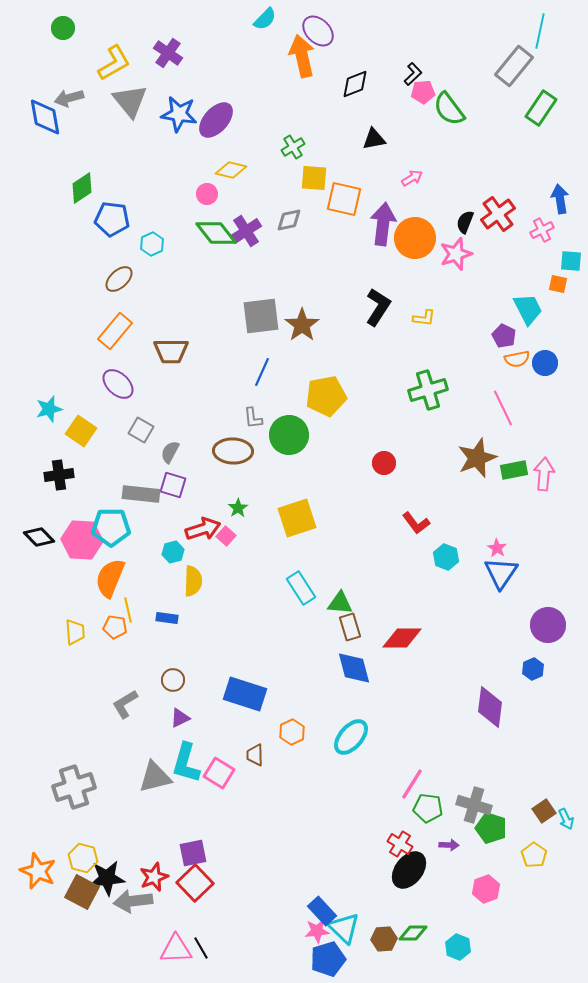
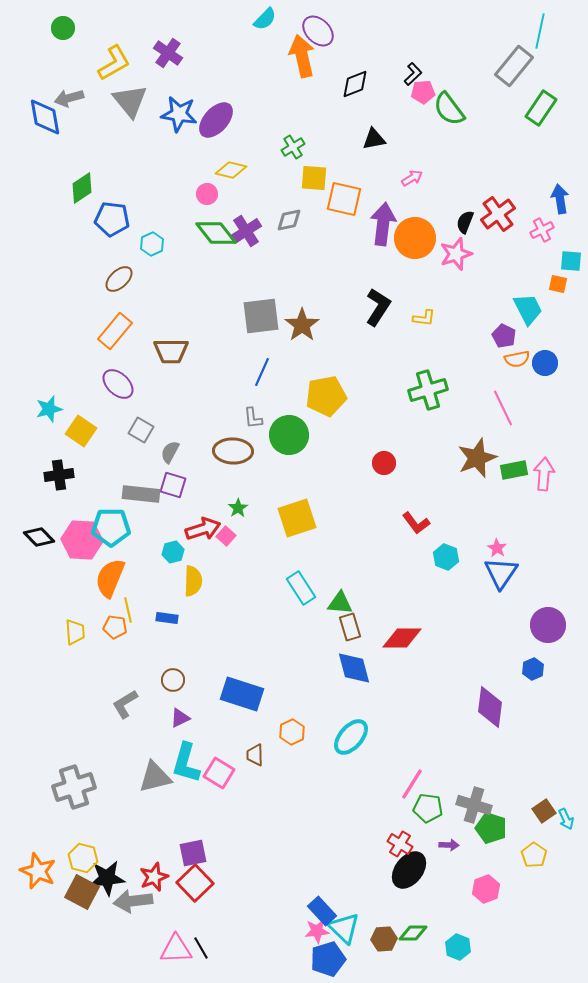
blue rectangle at (245, 694): moved 3 px left
